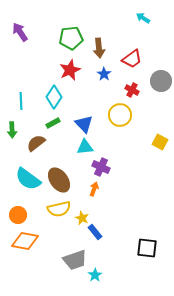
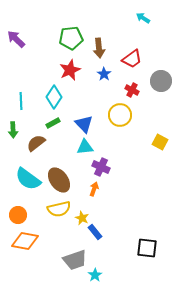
purple arrow: moved 4 px left, 7 px down; rotated 12 degrees counterclockwise
green arrow: moved 1 px right
